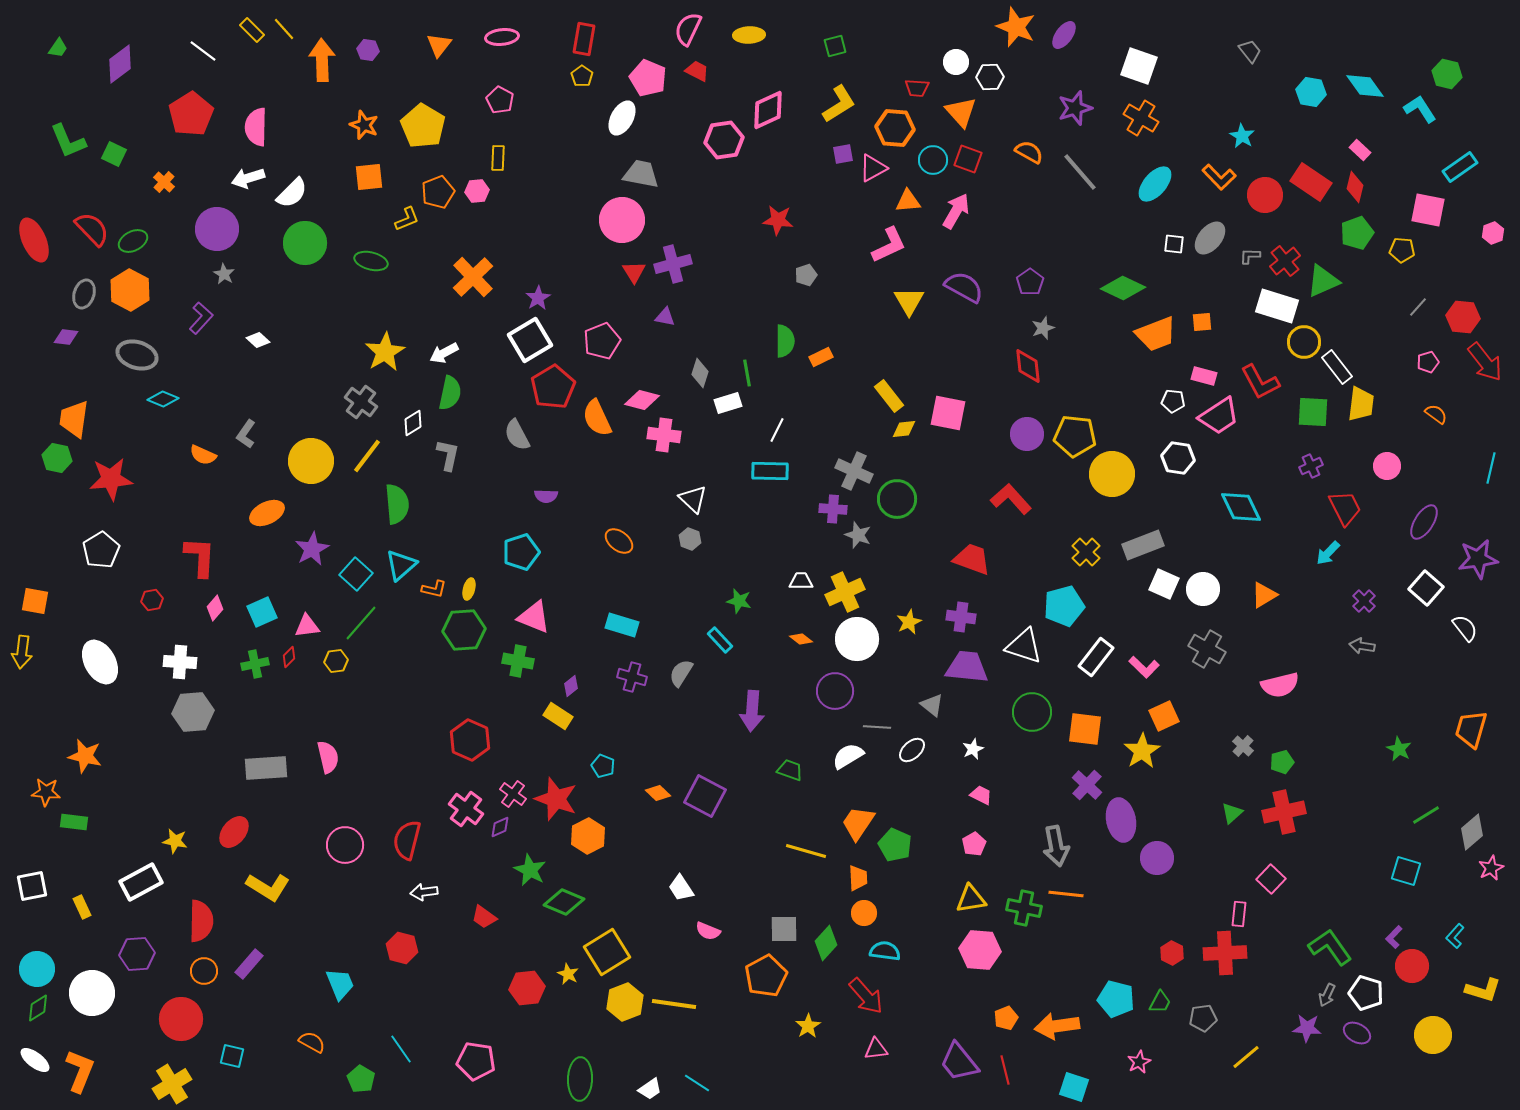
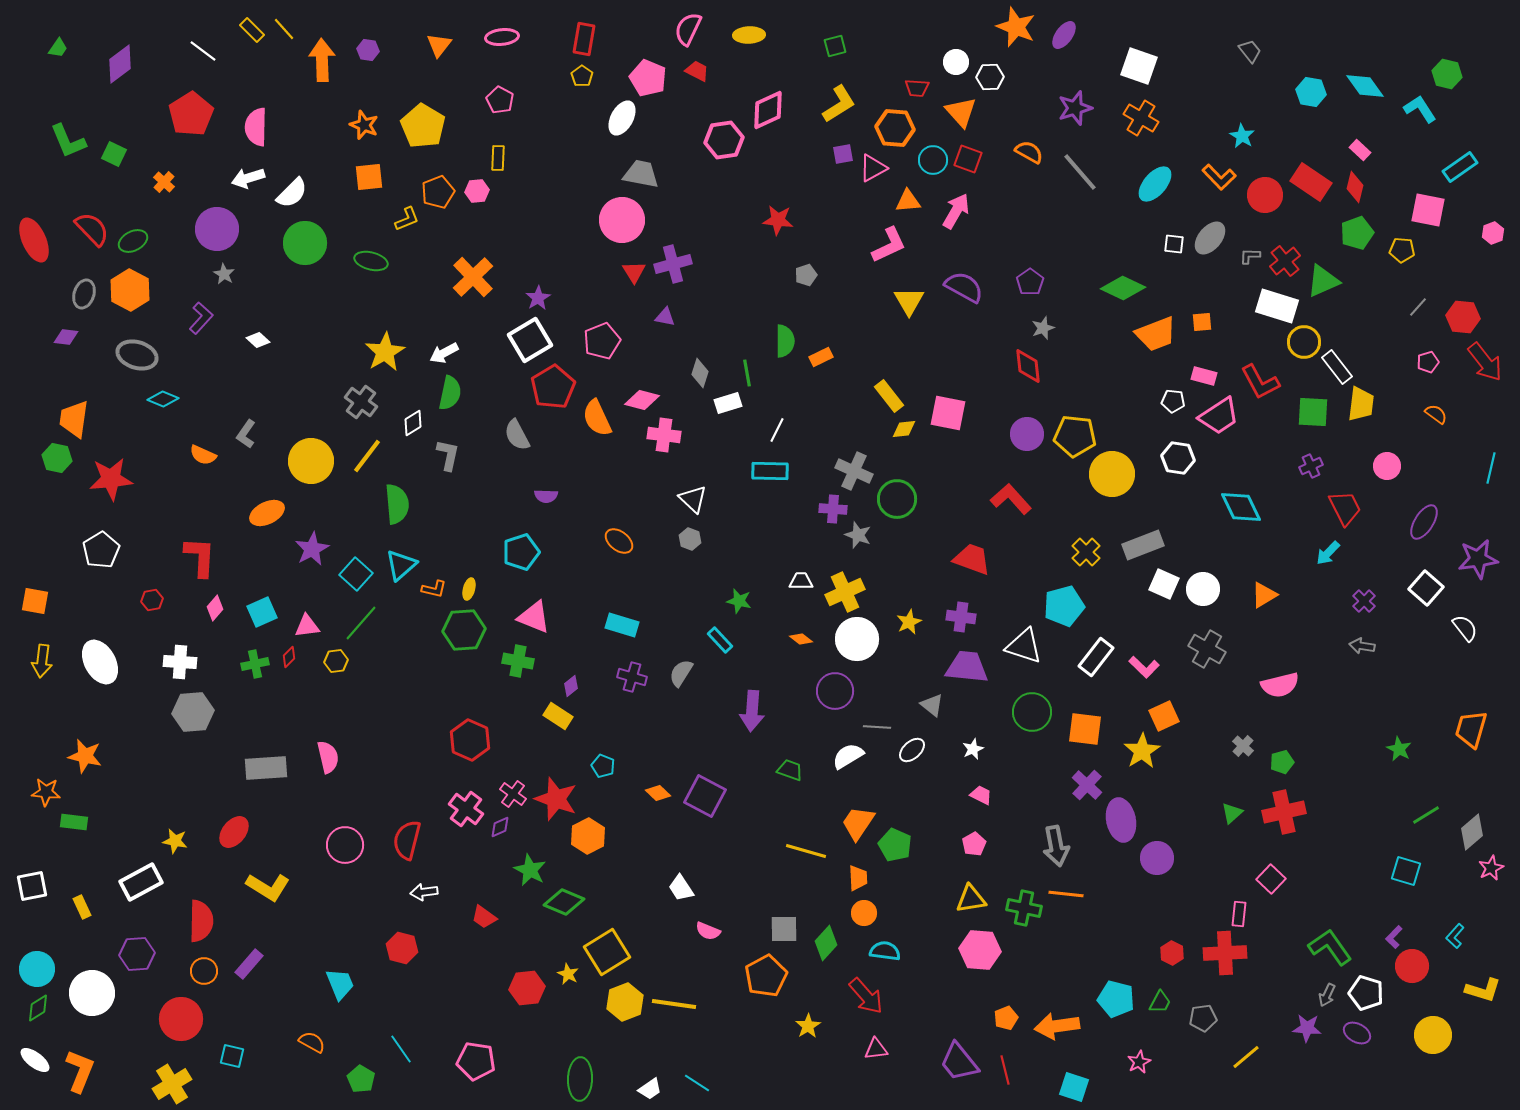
yellow arrow at (22, 652): moved 20 px right, 9 px down
